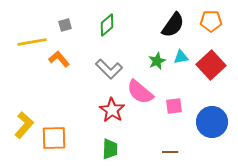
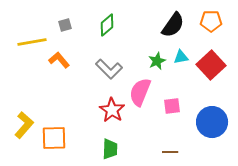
orange L-shape: moved 1 px down
pink semicircle: rotated 72 degrees clockwise
pink square: moved 2 px left
